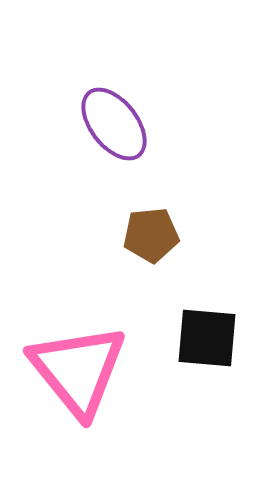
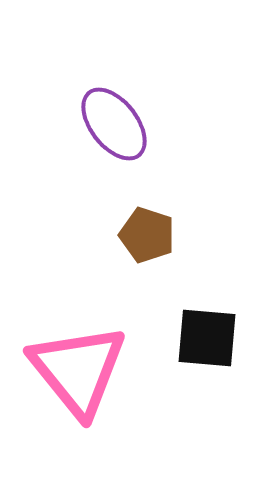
brown pentagon: moved 4 px left; rotated 24 degrees clockwise
